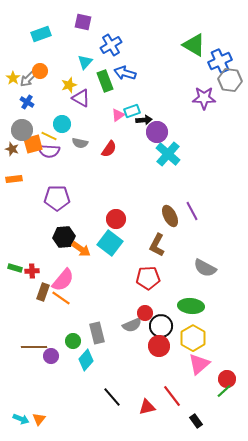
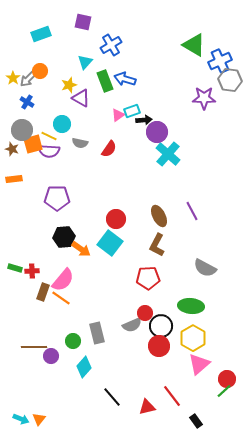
blue arrow at (125, 73): moved 6 px down
brown ellipse at (170, 216): moved 11 px left
cyan diamond at (86, 360): moved 2 px left, 7 px down
